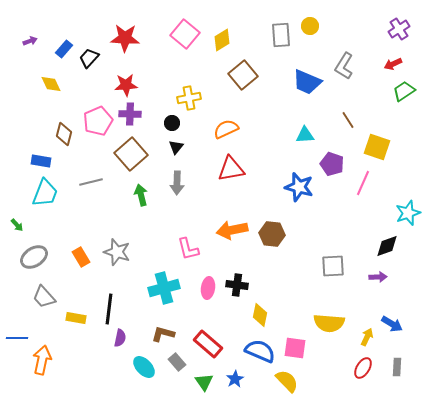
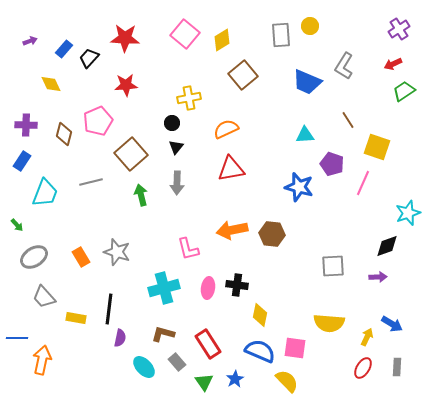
purple cross at (130, 114): moved 104 px left, 11 px down
blue rectangle at (41, 161): moved 19 px left; rotated 66 degrees counterclockwise
red rectangle at (208, 344): rotated 16 degrees clockwise
